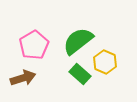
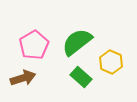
green semicircle: moved 1 px left, 1 px down
yellow hexagon: moved 6 px right
green rectangle: moved 1 px right, 3 px down
